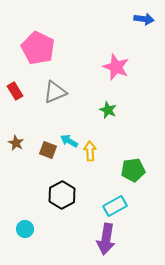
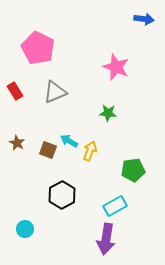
green star: moved 3 px down; rotated 18 degrees counterclockwise
brown star: moved 1 px right
yellow arrow: rotated 24 degrees clockwise
